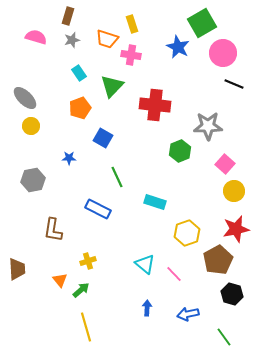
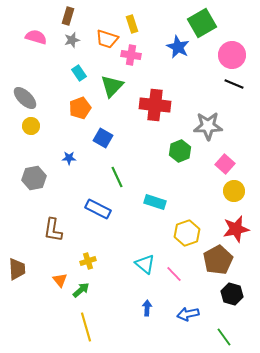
pink circle at (223, 53): moved 9 px right, 2 px down
gray hexagon at (33, 180): moved 1 px right, 2 px up
